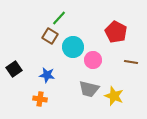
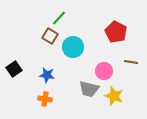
pink circle: moved 11 px right, 11 px down
orange cross: moved 5 px right
